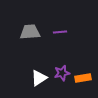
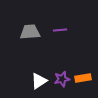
purple line: moved 2 px up
purple star: moved 6 px down
white triangle: moved 3 px down
